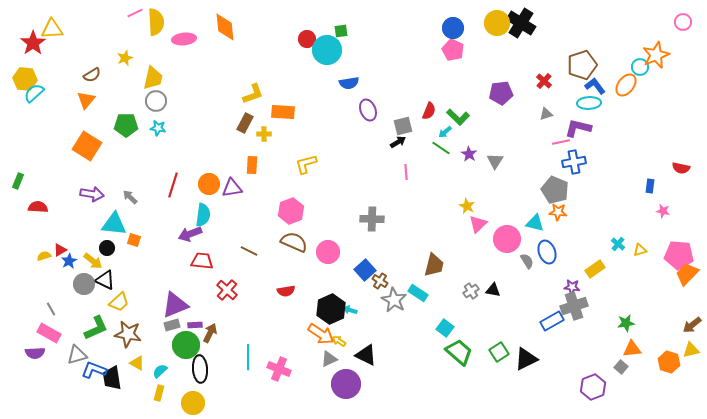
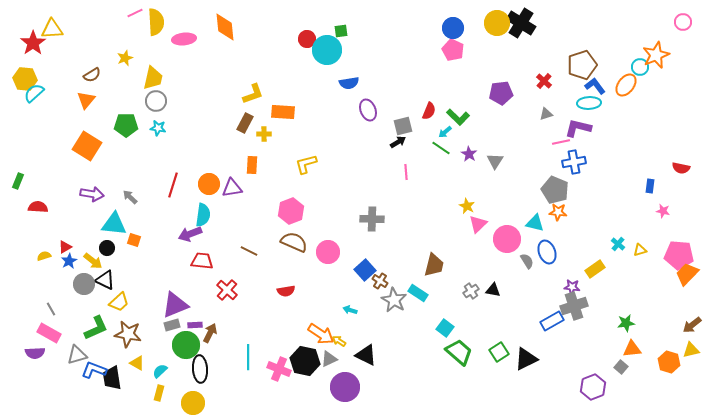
red triangle at (60, 250): moved 5 px right, 3 px up
black hexagon at (331, 309): moved 26 px left, 52 px down; rotated 24 degrees counterclockwise
purple circle at (346, 384): moved 1 px left, 3 px down
